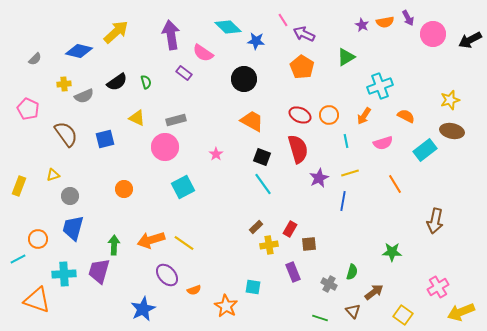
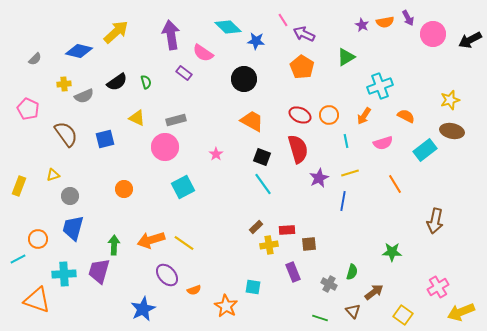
red rectangle at (290, 229): moved 3 px left, 1 px down; rotated 56 degrees clockwise
